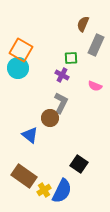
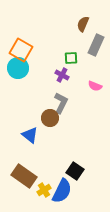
black square: moved 4 px left, 7 px down
